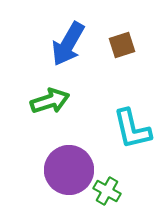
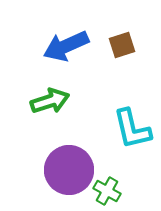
blue arrow: moved 2 px left, 2 px down; rotated 36 degrees clockwise
